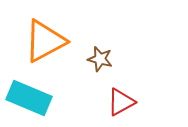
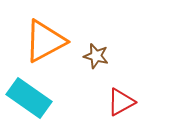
brown star: moved 4 px left, 3 px up
cyan rectangle: rotated 12 degrees clockwise
